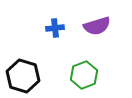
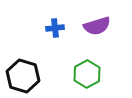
green hexagon: moved 3 px right, 1 px up; rotated 8 degrees counterclockwise
